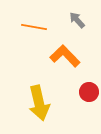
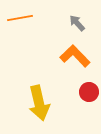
gray arrow: moved 3 px down
orange line: moved 14 px left, 9 px up; rotated 20 degrees counterclockwise
orange L-shape: moved 10 px right
